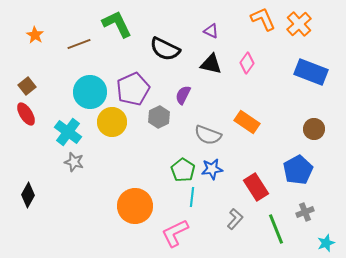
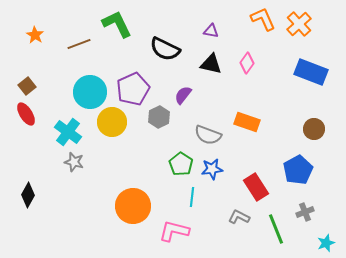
purple triangle: rotated 14 degrees counterclockwise
purple semicircle: rotated 12 degrees clockwise
orange rectangle: rotated 15 degrees counterclockwise
green pentagon: moved 2 px left, 6 px up
orange circle: moved 2 px left
gray L-shape: moved 4 px right, 2 px up; rotated 105 degrees counterclockwise
pink L-shape: moved 1 px left, 2 px up; rotated 40 degrees clockwise
